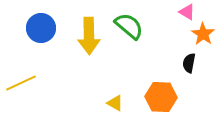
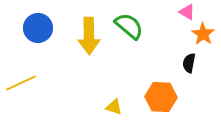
blue circle: moved 3 px left
yellow triangle: moved 1 px left, 4 px down; rotated 12 degrees counterclockwise
